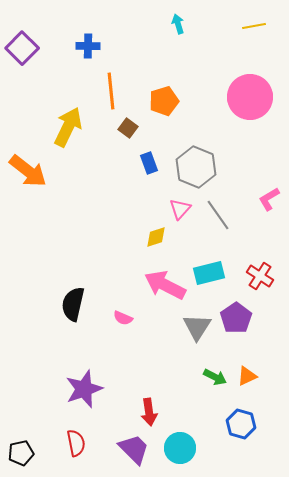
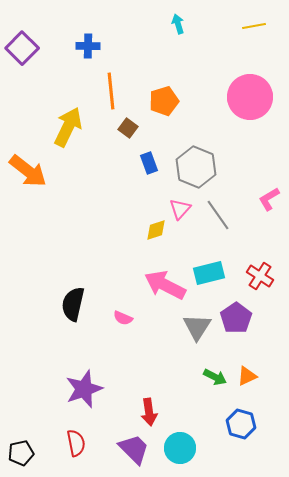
yellow diamond: moved 7 px up
